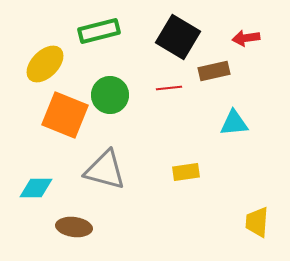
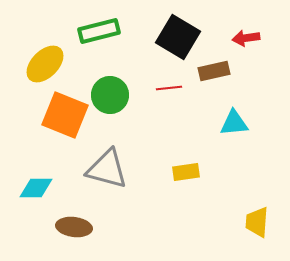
gray triangle: moved 2 px right, 1 px up
